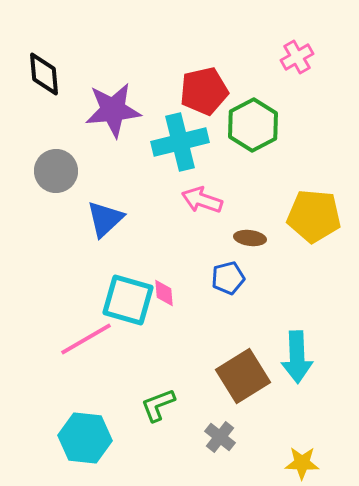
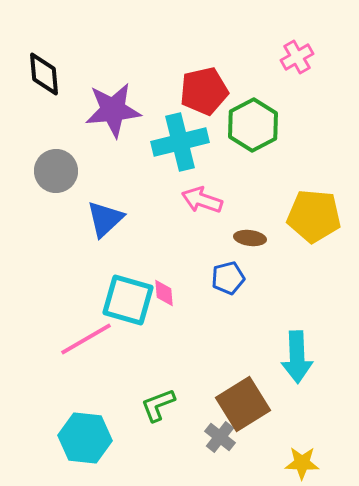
brown square: moved 28 px down
